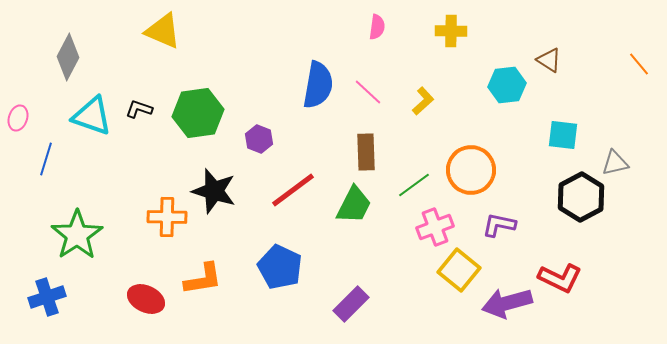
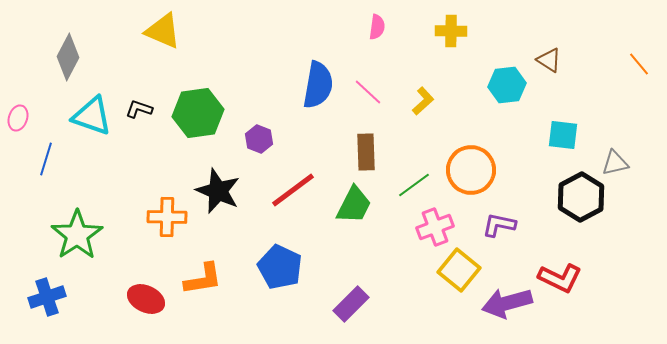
black star: moved 4 px right; rotated 6 degrees clockwise
